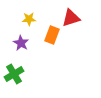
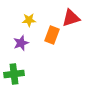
yellow star: moved 1 px down
purple star: rotated 21 degrees clockwise
green cross: rotated 24 degrees clockwise
